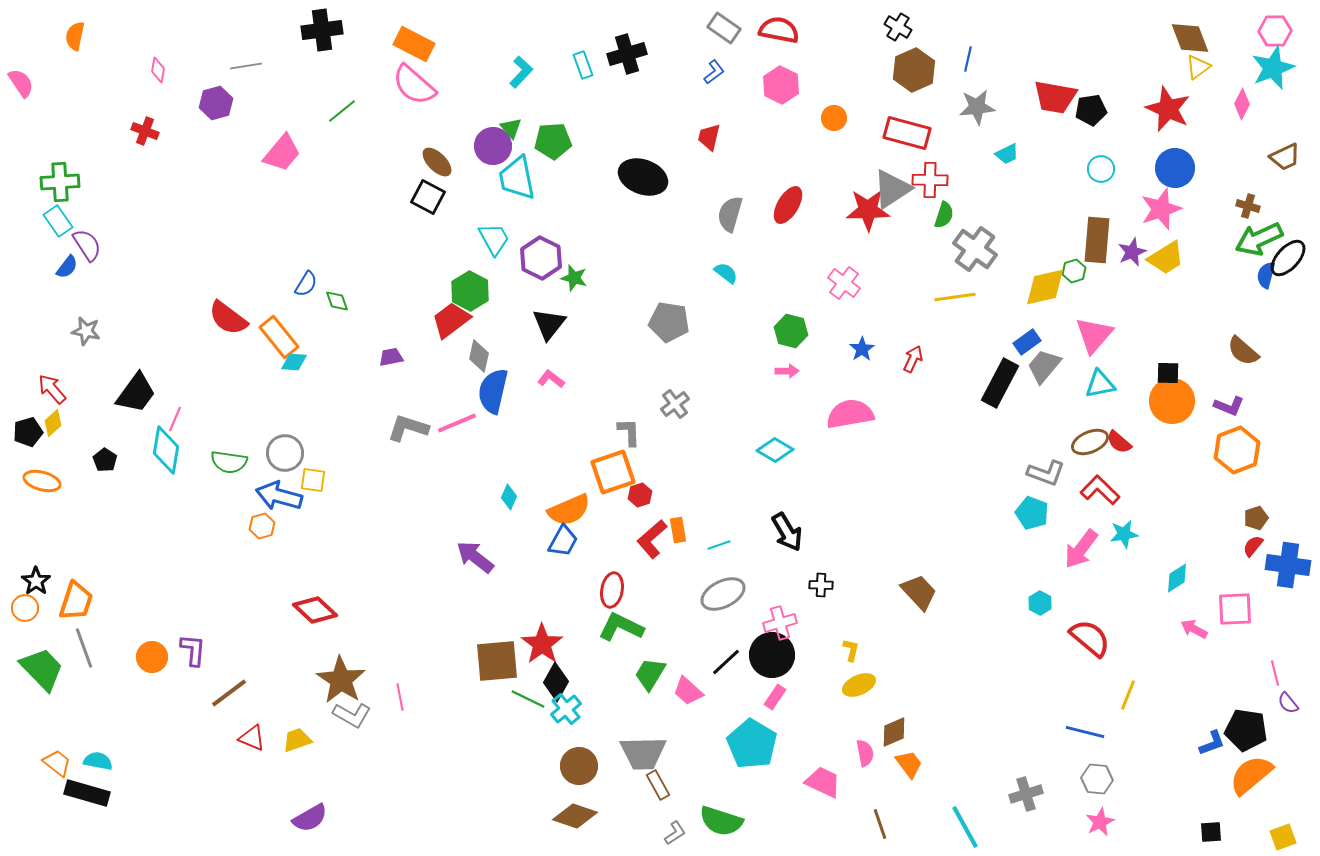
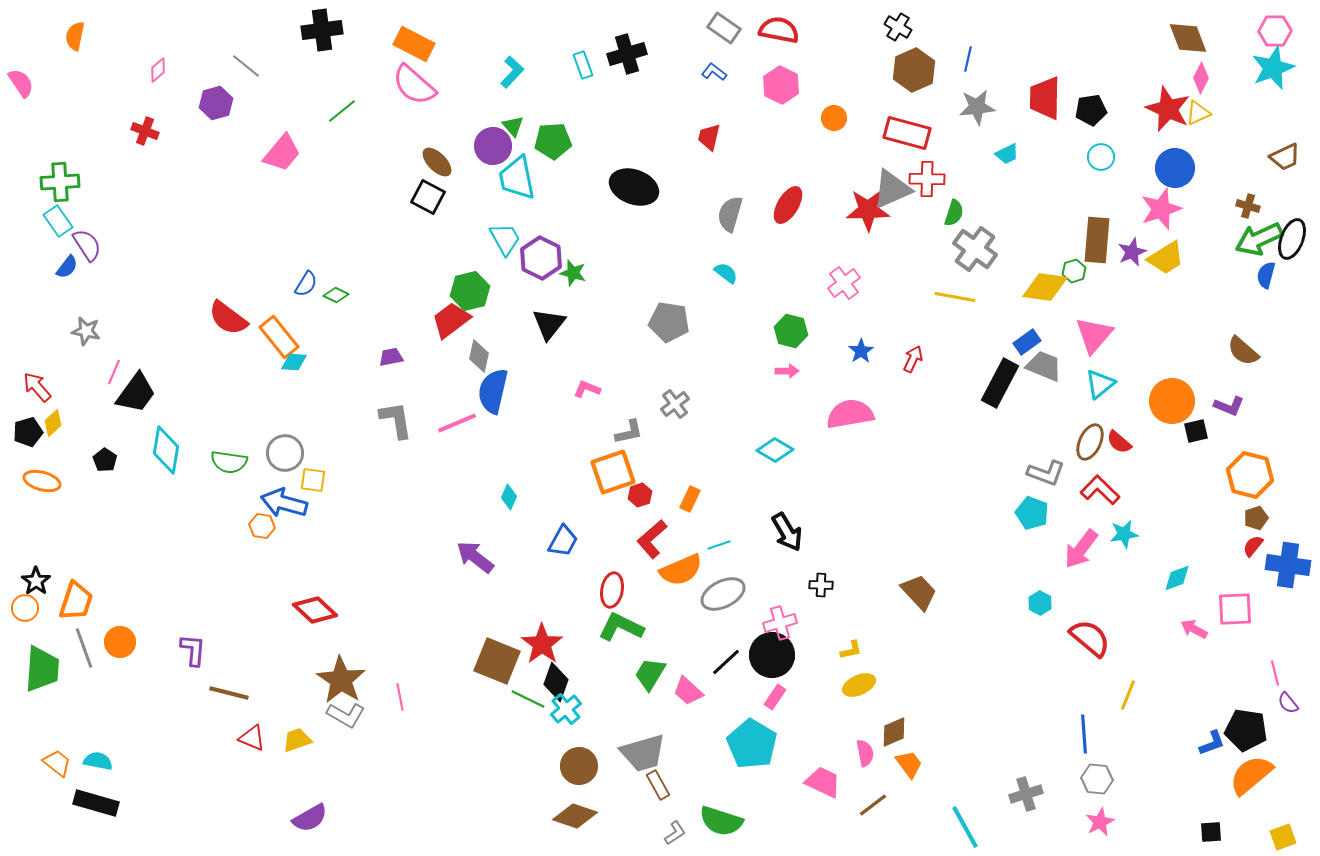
brown diamond at (1190, 38): moved 2 px left
gray line at (246, 66): rotated 48 degrees clockwise
yellow triangle at (1198, 67): moved 46 px down; rotated 12 degrees clockwise
pink diamond at (158, 70): rotated 40 degrees clockwise
cyan L-shape at (521, 72): moved 9 px left
blue L-shape at (714, 72): rotated 105 degrees counterclockwise
red trapezoid at (1055, 97): moved 10 px left, 1 px down; rotated 81 degrees clockwise
pink diamond at (1242, 104): moved 41 px left, 26 px up
green triangle at (511, 128): moved 2 px right, 2 px up
cyan circle at (1101, 169): moved 12 px up
black ellipse at (643, 177): moved 9 px left, 10 px down
red cross at (930, 180): moved 3 px left, 1 px up
gray triangle at (892, 189): rotated 9 degrees clockwise
green semicircle at (944, 215): moved 10 px right, 2 px up
cyan trapezoid at (494, 239): moved 11 px right
black ellipse at (1288, 258): moved 4 px right, 19 px up; rotated 21 degrees counterclockwise
green star at (574, 278): moved 1 px left, 5 px up
pink cross at (844, 283): rotated 16 degrees clockwise
yellow diamond at (1045, 287): rotated 21 degrees clockwise
green hexagon at (470, 291): rotated 18 degrees clockwise
yellow line at (955, 297): rotated 18 degrees clockwise
green diamond at (337, 301): moved 1 px left, 6 px up; rotated 45 degrees counterclockwise
blue star at (862, 349): moved 1 px left, 2 px down
gray trapezoid at (1044, 366): rotated 72 degrees clockwise
black square at (1168, 373): moved 28 px right, 58 px down; rotated 15 degrees counterclockwise
pink L-shape at (551, 379): moved 36 px right, 10 px down; rotated 16 degrees counterclockwise
cyan triangle at (1100, 384): rotated 28 degrees counterclockwise
red arrow at (52, 389): moved 15 px left, 2 px up
pink line at (175, 419): moved 61 px left, 47 px up
gray L-shape at (408, 428): moved 12 px left, 8 px up; rotated 63 degrees clockwise
gray L-shape at (629, 432): rotated 80 degrees clockwise
brown ellipse at (1090, 442): rotated 42 degrees counterclockwise
orange hexagon at (1237, 450): moved 13 px right, 25 px down; rotated 24 degrees counterclockwise
blue arrow at (279, 496): moved 5 px right, 7 px down
orange semicircle at (569, 510): moved 112 px right, 60 px down
orange hexagon at (262, 526): rotated 25 degrees clockwise
orange rectangle at (678, 530): moved 12 px right, 31 px up; rotated 35 degrees clockwise
cyan diamond at (1177, 578): rotated 12 degrees clockwise
yellow L-shape at (851, 650): rotated 65 degrees clockwise
orange circle at (152, 657): moved 32 px left, 15 px up
brown square at (497, 661): rotated 27 degrees clockwise
green trapezoid at (42, 669): rotated 48 degrees clockwise
black diamond at (556, 682): rotated 9 degrees counterclockwise
brown line at (229, 693): rotated 51 degrees clockwise
gray L-shape at (352, 715): moved 6 px left
blue line at (1085, 732): moved 1 px left, 2 px down; rotated 72 degrees clockwise
gray trapezoid at (643, 753): rotated 15 degrees counterclockwise
black rectangle at (87, 793): moved 9 px right, 10 px down
brown line at (880, 824): moved 7 px left, 19 px up; rotated 72 degrees clockwise
